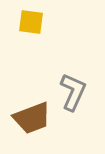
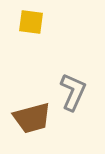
brown trapezoid: rotated 6 degrees clockwise
